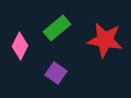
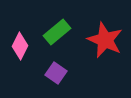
green rectangle: moved 4 px down
red star: rotated 15 degrees clockwise
